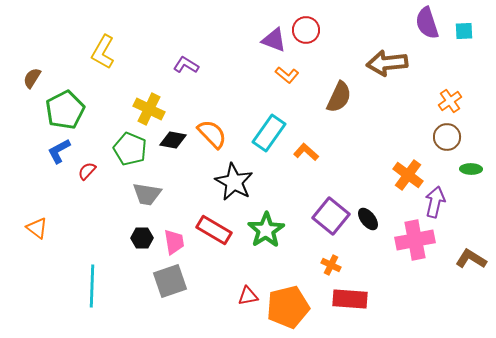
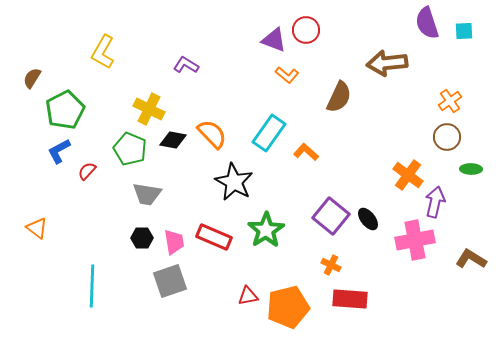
red rectangle at (214, 230): moved 7 px down; rotated 8 degrees counterclockwise
